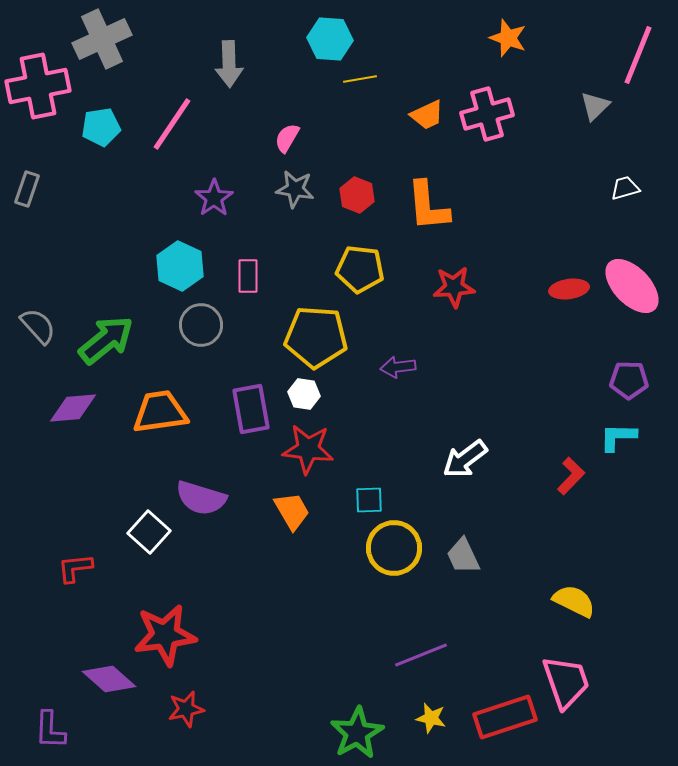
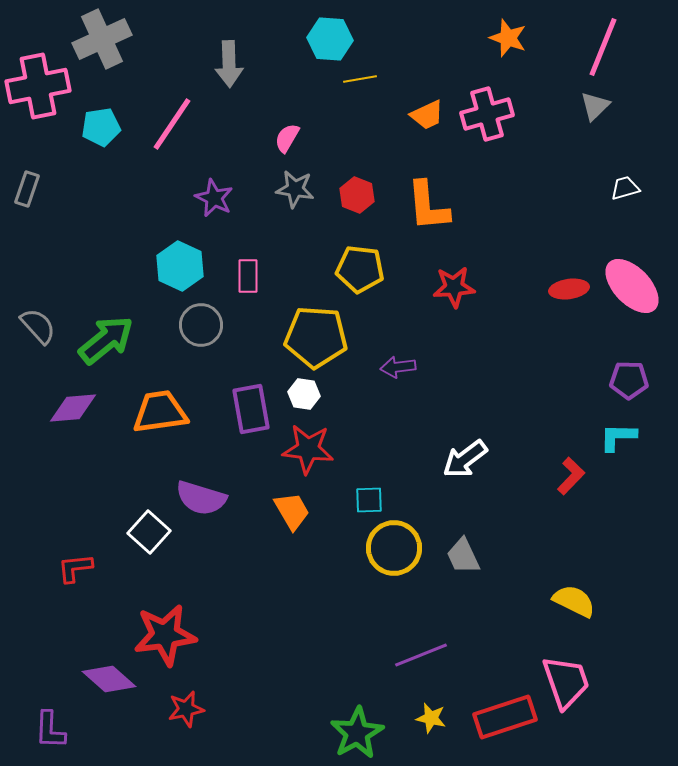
pink line at (638, 55): moved 35 px left, 8 px up
purple star at (214, 198): rotated 12 degrees counterclockwise
